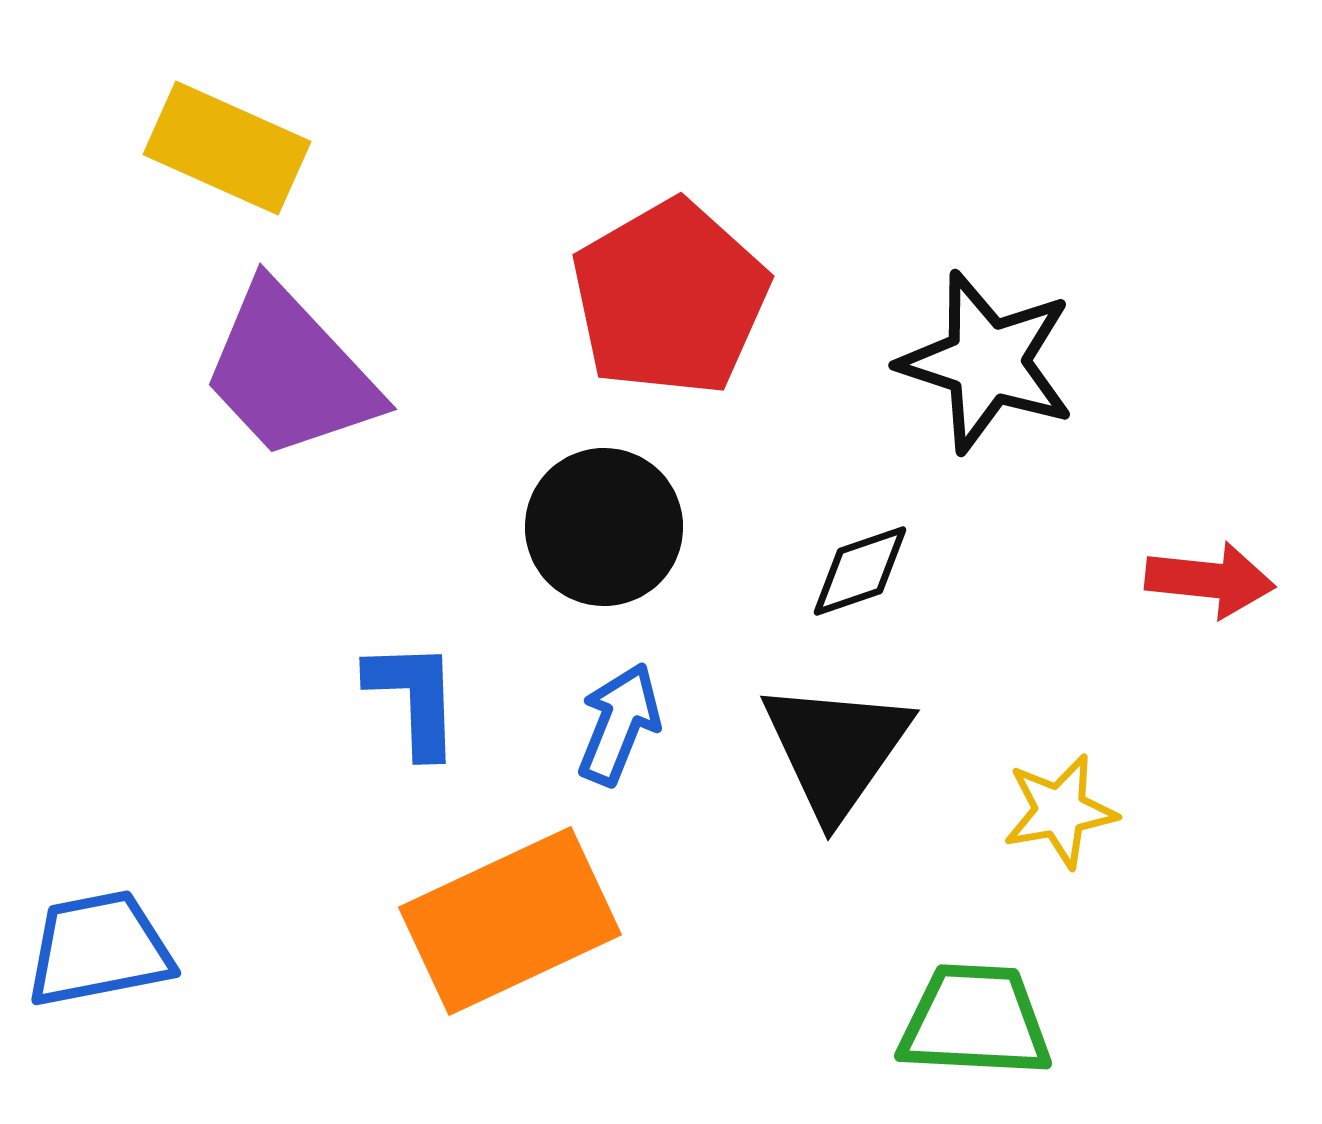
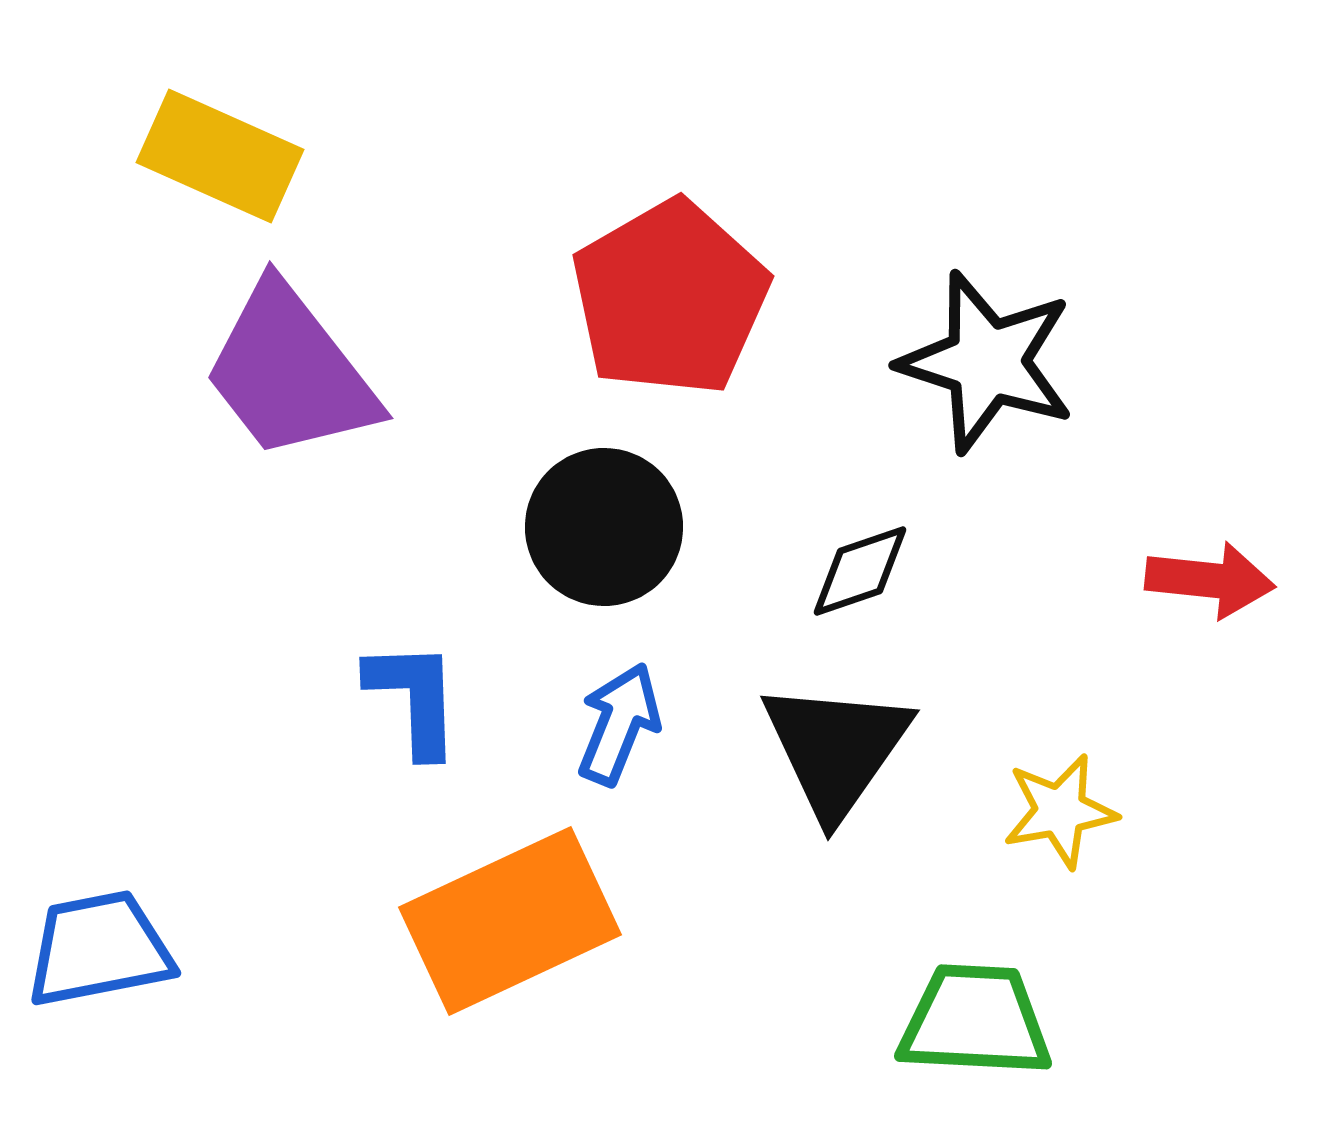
yellow rectangle: moved 7 px left, 8 px down
purple trapezoid: rotated 5 degrees clockwise
